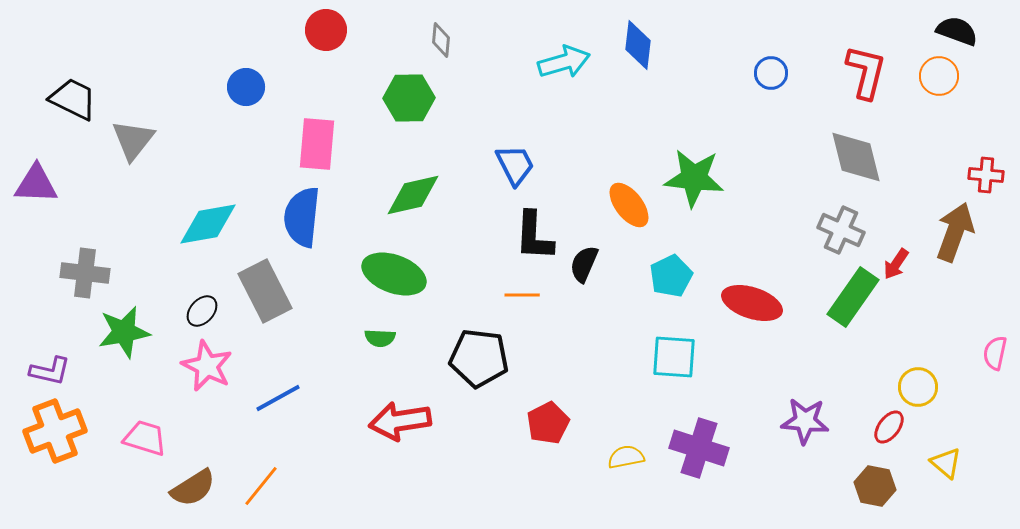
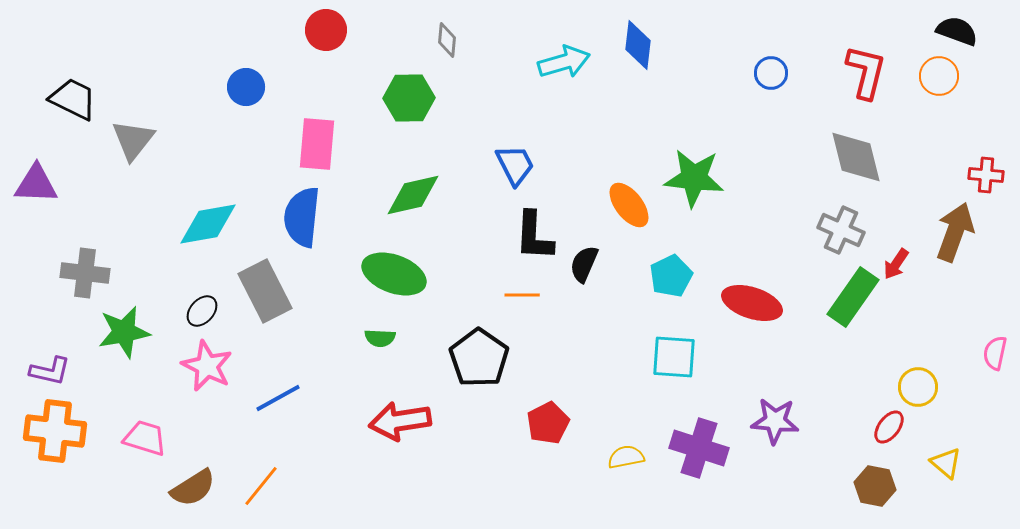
gray diamond at (441, 40): moved 6 px right
black pentagon at (479, 358): rotated 28 degrees clockwise
purple star at (805, 421): moved 30 px left
orange cross at (55, 431): rotated 28 degrees clockwise
